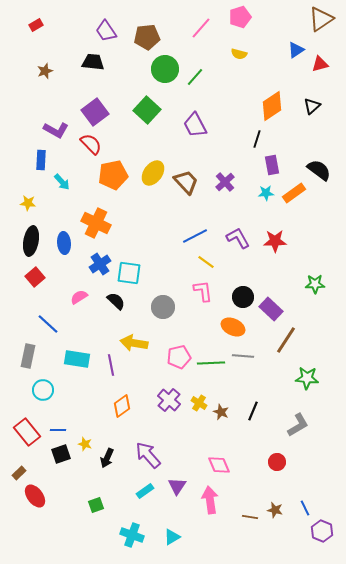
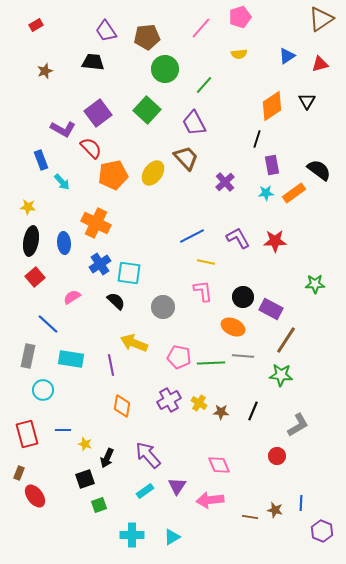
blue triangle at (296, 50): moved 9 px left, 6 px down
yellow semicircle at (239, 54): rotated 21 degrees counterclockwise
green line at (195, 77): moved 9 px right, 8 px down
black triangle at (312, 106): moved 5 px left, 5 px up; rotated 18 degrees counterclockwise
purple square at (95, 112): moved 3 px right, 1 px down
purple trapezoid at (195, 125): moved 1 px left, 2 px up
purple L-shape at (56, 130): moved 7 px right, 1 px up
red semicircle at (91, 144): moved 4 px down
blue rectangle at (41, 160): rotated 24 degrees counterclockwise
brown trapezoid at (186, 182): moved 24 px up
yellow star at (28, 203): moved 4 px down
blue line at (195, 236): moved 3 px left
yellow line at (206, 262): rotated 24 degrees counterclockwise
pink semicircle at (79, 297): moved 7 px left
purple rectangle at (271, 309): rotated 15 degrees counterclockwise
yellow arrow at (134, 343): rotated 12 degrees clockwise
pink pentagon at (179, 357): rotated 25 degrees clockwise
cyan rectangle at (77, 359): moved 6 px left
green star at (307, 378): moved 26 px left, 3 px up
purple cross at (169, 400): rotated 20 degrees clockwise
orange diamond at (122, 406): rotated 45 degrees counterclockwise
brown star at (221, 412): rotated 21 degrees counterclockwise
blue line at (58, 430): moved 5 px right
red rectangle at (27, 432): moved 2 px down; rotated 24 degrees clockwise
black square at (61, 454): moved 24 px right, 25 px down
red circle at (277, 462): moved 6 px up
brown rectangle at (19, 473): rotated 24 degrees counterclockwise
pink arrow at (210, 500): rotated 88 degrees counterclockwise
green square at (96, 505): moved 3 px right
blue line at (305, 508): moved 4 px left, 5 px up; rotated 28 degrees clockwise
cyan cross at (132, 535): rotated 20 degrees counterclockwise
